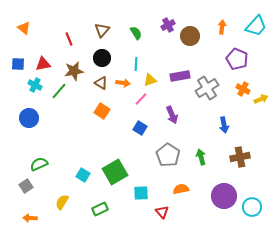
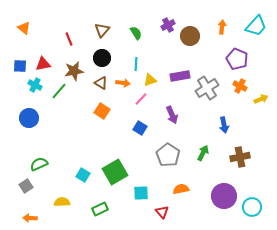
blue square at (18, 64): moved 2 px right, 2 px down
orange cross at (243, 89): moved 3 px left, 3 px up
green arrow at (201, 157): moved 2 px right, 4 px up; rotated 42 degrees clockwise
yellow semicircle at (62, 202): rotated 56 degrees clockwise
